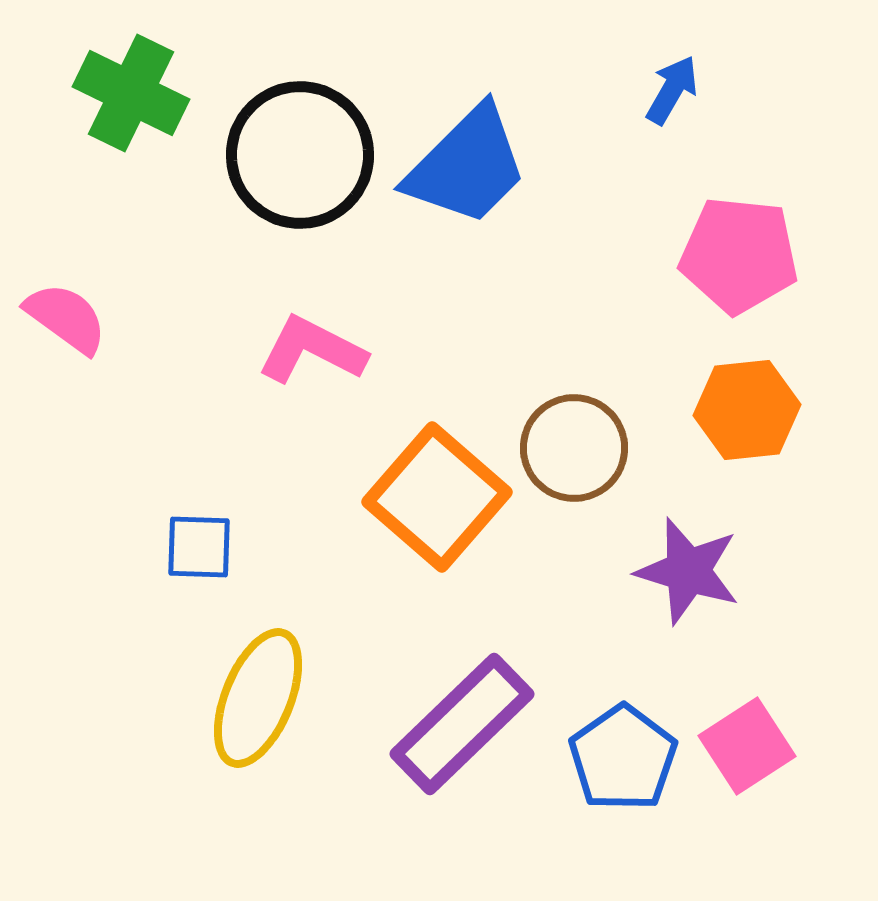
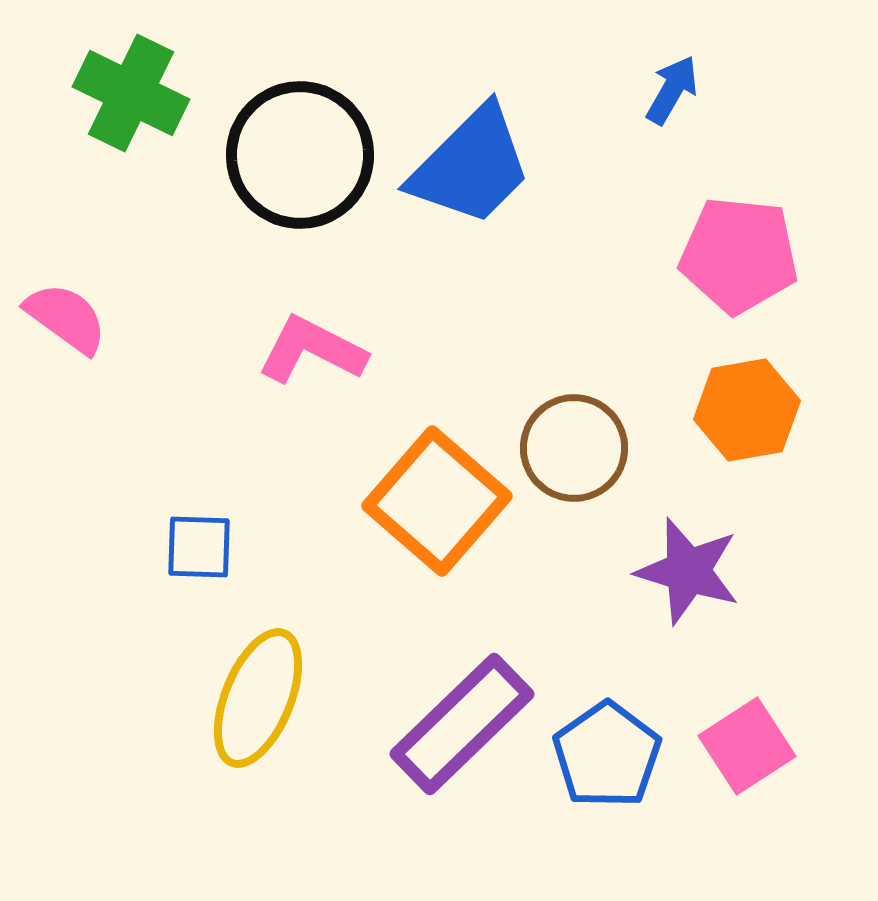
blue trapezoid: moved 4 px right
orange hexagon: rotated 4 degrees counterclockwise
orange square: moved 4 px down
blue pentagon: moved 16 px left, 3 px up
